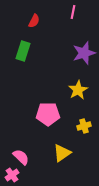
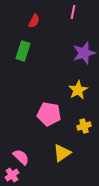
pink pentagon: moved 1 px right; rotated 10 degrees clockwise
